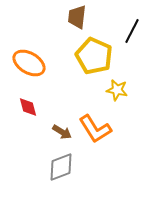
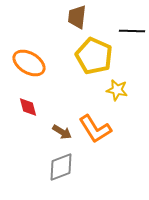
black line: rotated 65 degrees clockwise
